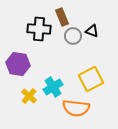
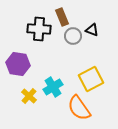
black triangle: moved 1 px up
orange semicircle: moved 3 px right; rotated 48 degrees clockwise
